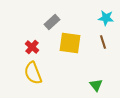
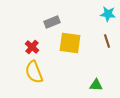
cyan star: moved 2 px right, 4 px up
gray rectangle: rotated 21 degrees clockwise
brown line: moved 4 px right, 1 px up
yellow semicircle: moved 1 px right, 1 px up
green triangle: rotated 48 degrees counterclockwise
